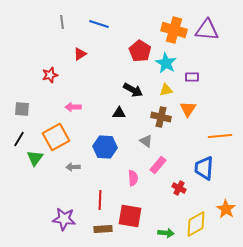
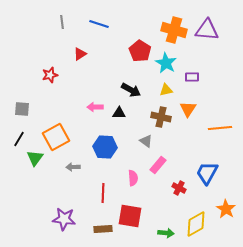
black arrow: moved 2 px left
pink arrow: moved 22 px right
orange line: moved 8 px up
blue trapezoid: moved 3 px right, 5 px down; rotated 25 degrees clockwise
red line: moved 3 px right, 7 px up
